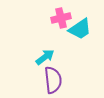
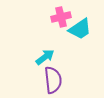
pink cross: moved 1 px up
